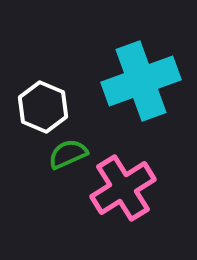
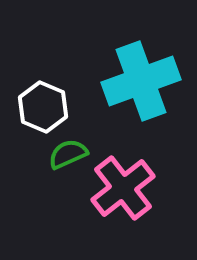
pink cross: rotated 6 degrees counterclockwise
